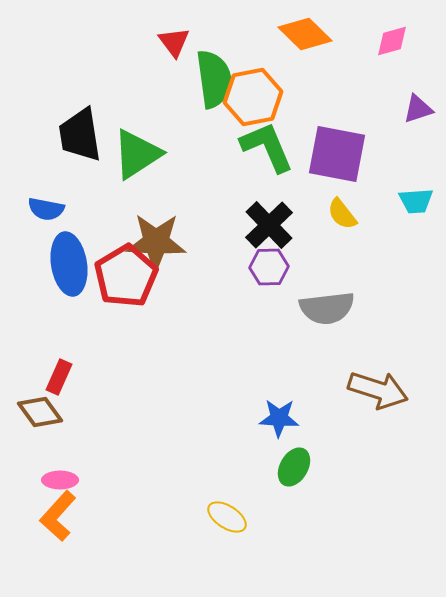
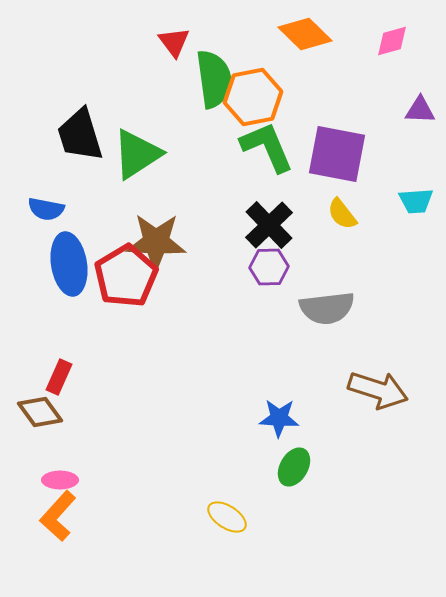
purple triangle: moved 2 px right, 1 px down; rotated 20 degrees clockwise
black trapezoid: rotated 8 degrees counterclockwise
